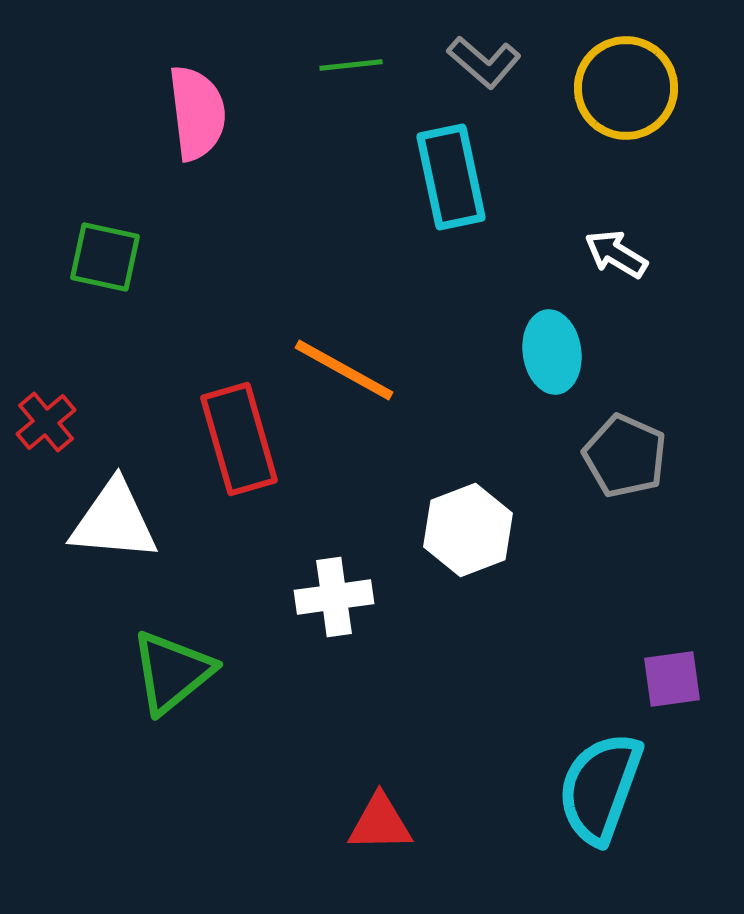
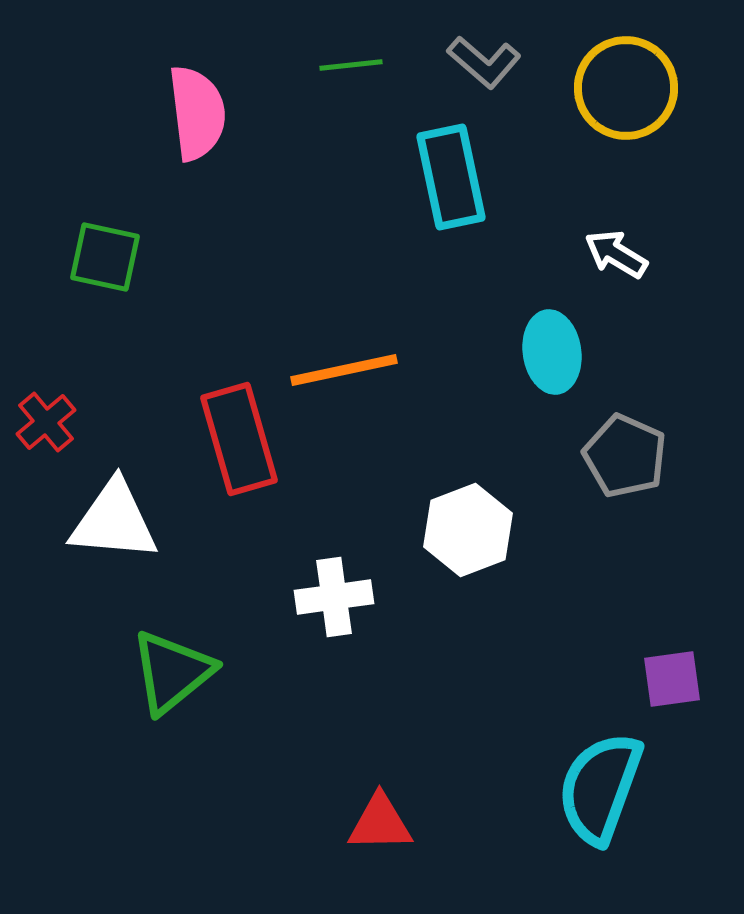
orange line: rotated 41 degrees counterclockwise
